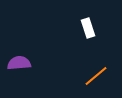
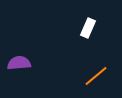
white rectangle: rotated 42 degrees clockwise
